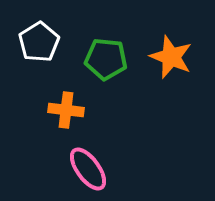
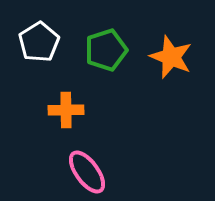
green pentagon: moved 9 px up; rotated 24 degrees counterclockwise
orange cross: rotated 8 degrees counterclockwise
pink ellipse: moved 1 px left, 3 px down
